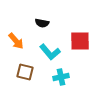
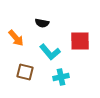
orange arrow: moved 3 px up
